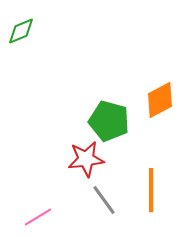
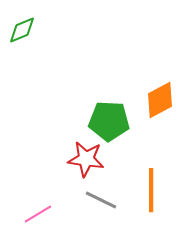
green diamond: moved 1 px right, 1 px up
green pentagon: rotated 12 degrees counterclockwise
red star: rotated 15 degrees clockwise
gray line: moved 3 px left; rotated 28 degrees counterclockwise
pink line: moved 3 px up
